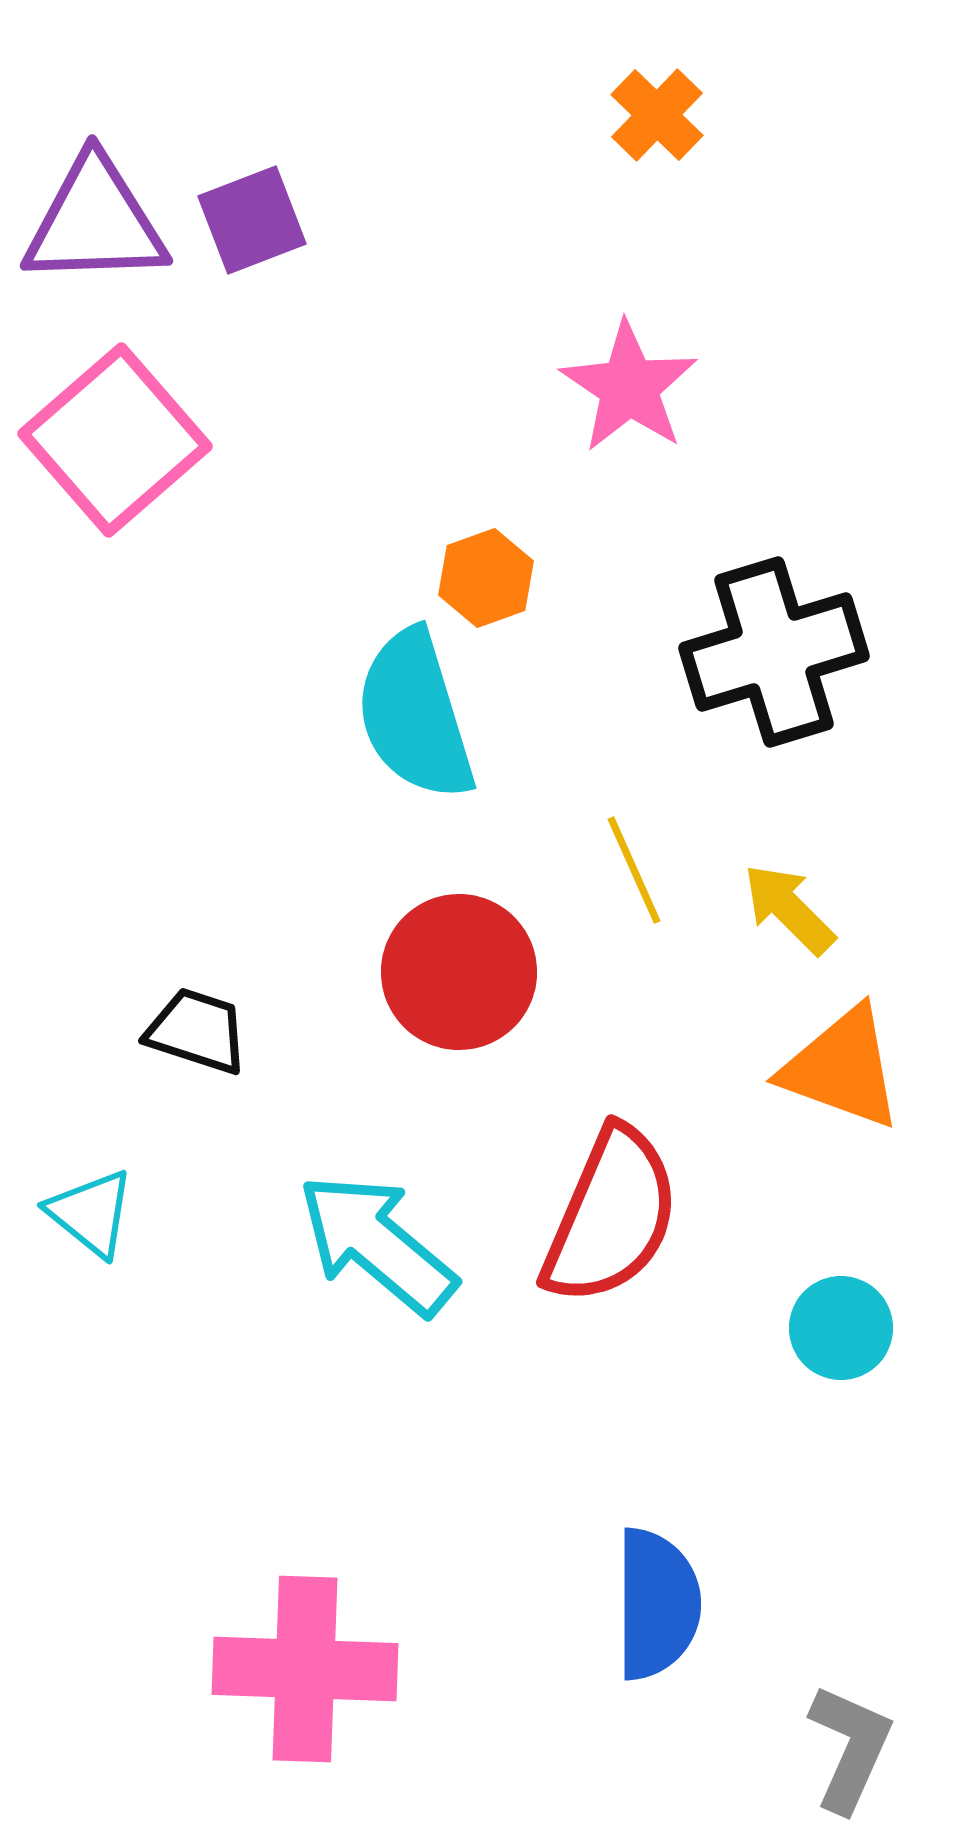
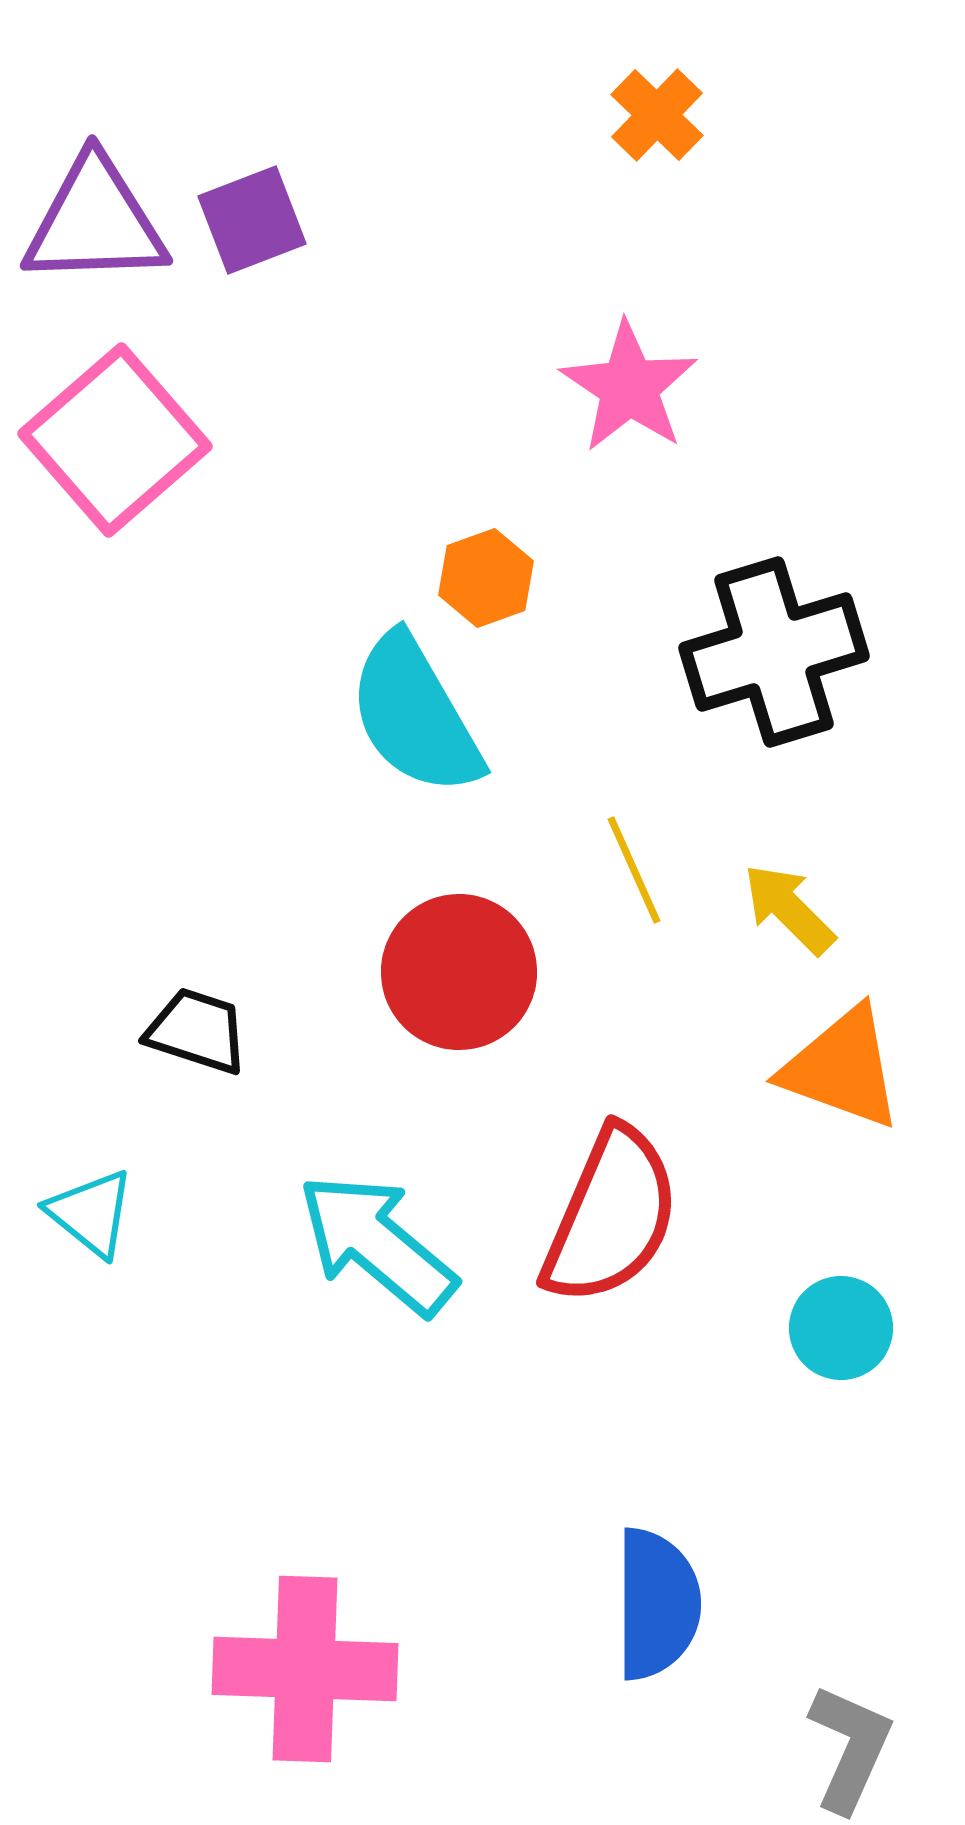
cyan semicircle: rotated 13 degrees counterclockwise
